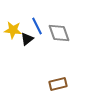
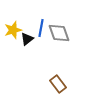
blue line: moved 4 px right, 2 px down; rotated 36 degrees clockwise
yellow star: rotated 24 degrees counterclockwise
brown rectangle: rotated 66 degrees clockwise
